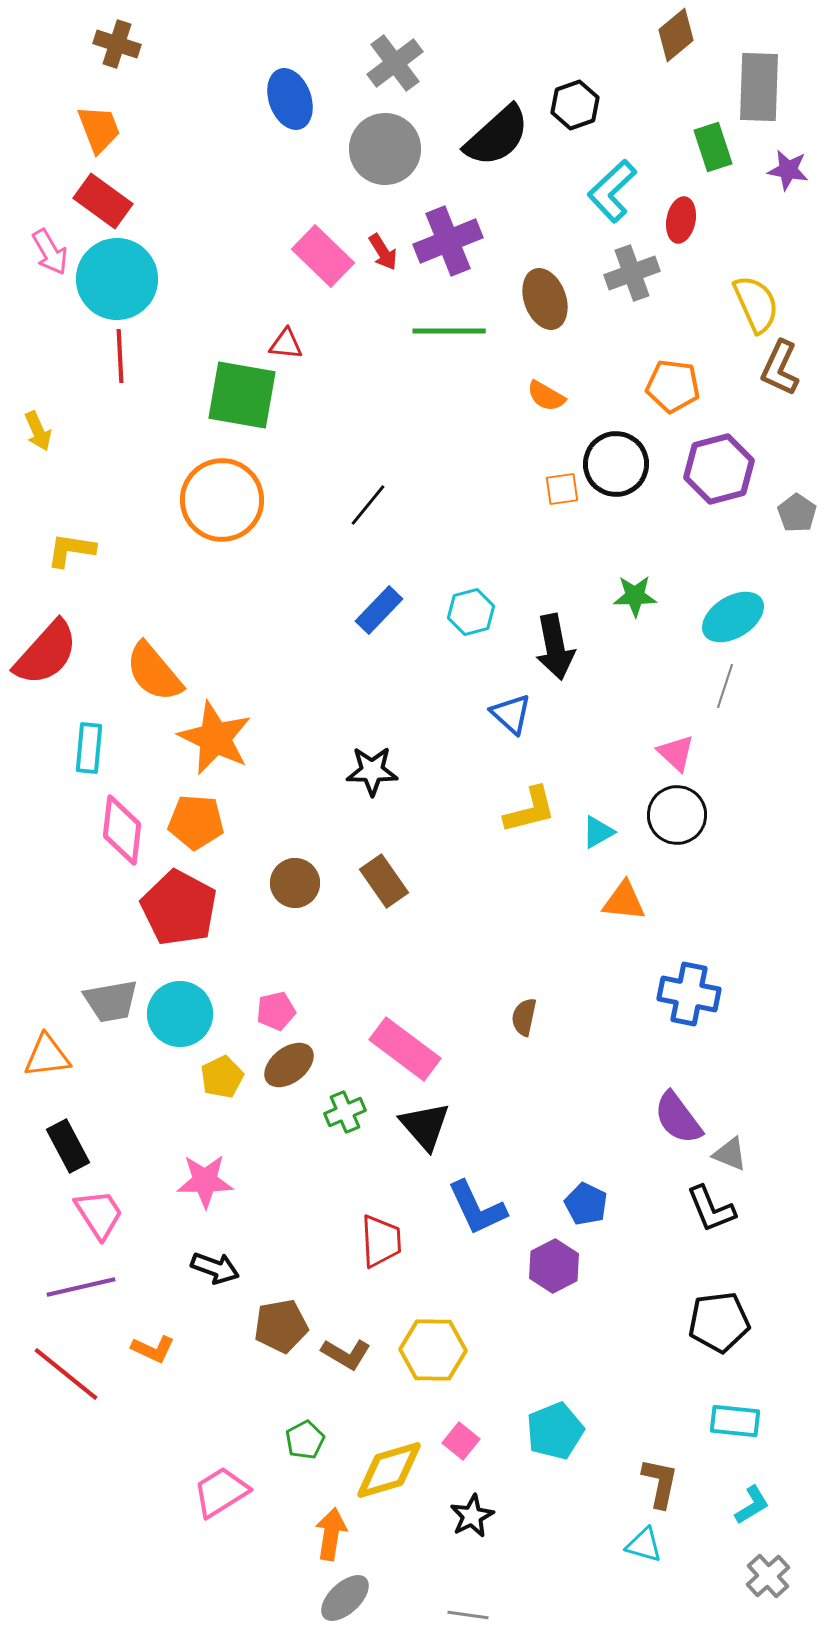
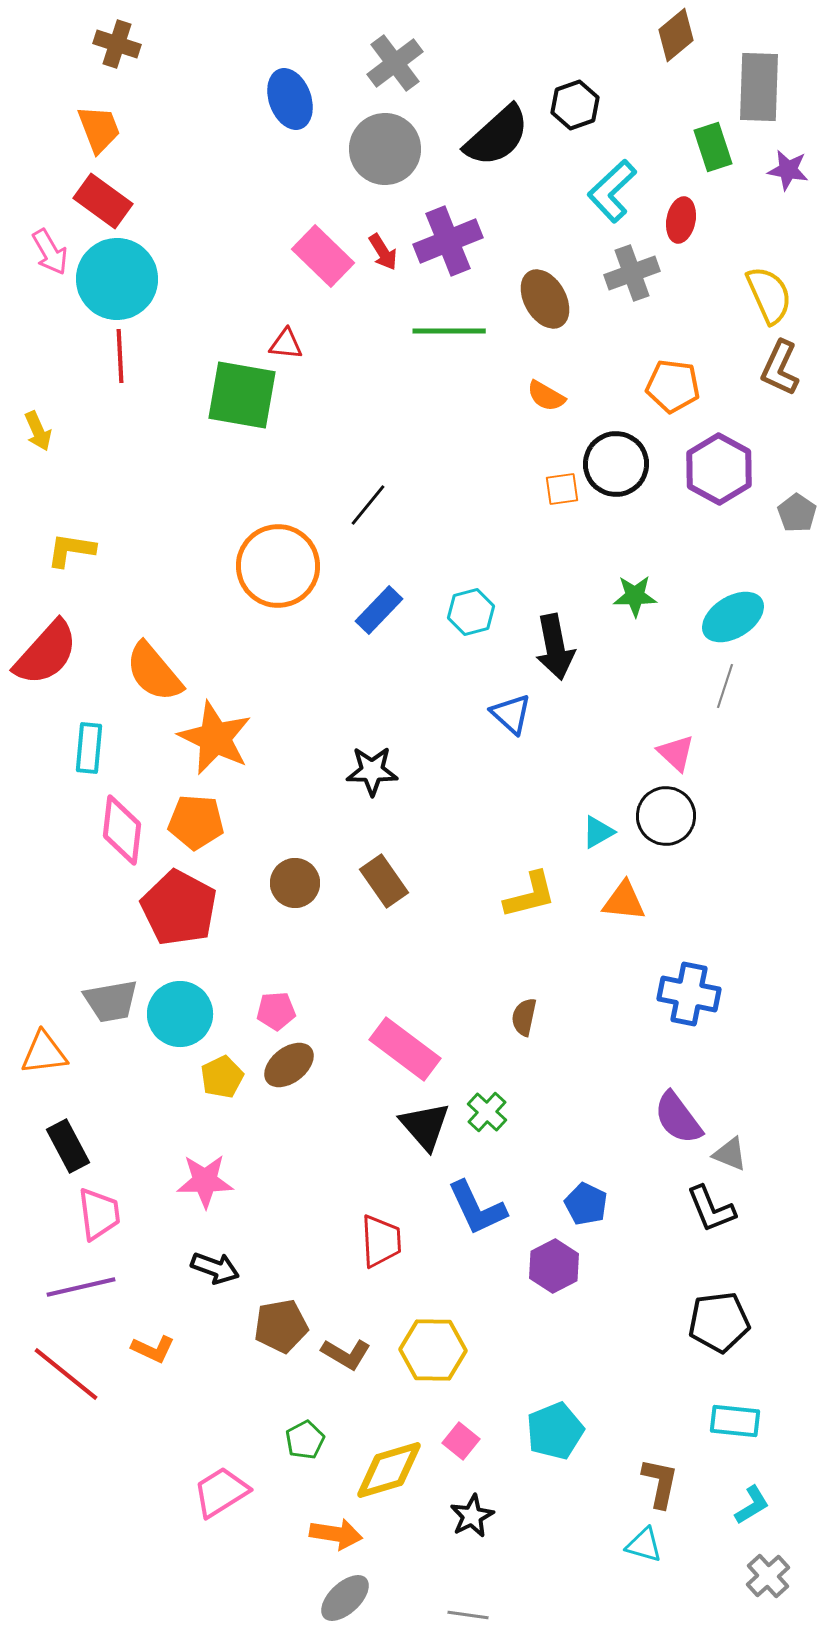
brown ellipse at (545, 299): rotated 10 degrees counterclockwise
yellow semicircle at (756, 304): moved 13 px right, 9 px up
purple hexagon at (719, 469): rotated 16 degrees counterclockwise
orange circle at (222, 500): moved 56 px right, 66 px down
yellow L-shape at (530, 810): moved 85 px down
black circle at (677, 815): moved 11 px left, 1 px down
pink pentagon at (276, 1011): rotated 9 degrees clockwise
orange triangle at (47, 1056): moved 3 px left, 3 px up
green cross at (345, 1112): moved 142 px right; rotated 24 degrees counterclockwise
pink trapezoid at (99, 1214): rotated 26 degrees clockwise
orange arrow at (331, 1534): moved 5 px right; rotated 90 degrees clockwise
